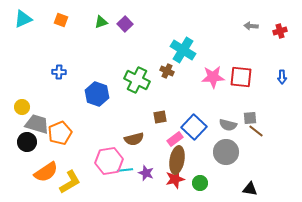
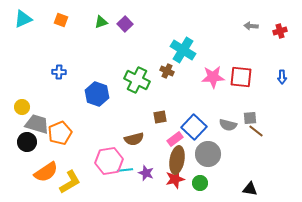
gray circle: moved 18 px left, 2 px down
